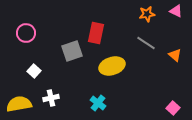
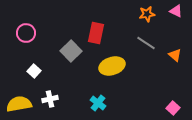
gray square: moved 1 px left; rotated 25 degrees counterclockwise
white cross: moved 1 px left, 1 px down
